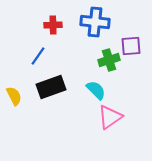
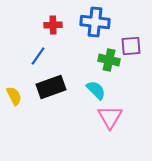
green cross: rotated 30 degrees clockwise
pink triangle: rotated 24 degrees counterclockwise
